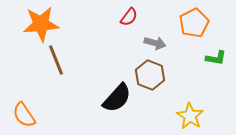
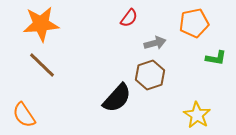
red semicircle: moved 1 px down
orange pentagon: rotated 16 degrees clockwise
gray arrow: rotated 30 degrees counterclockwise
brown line: moved 14 px left, 5 px down; rotated 24 degrees counterclockwise
brown hexagon: rotated 20 degrees clockwise
yellow star: moved 7 px right, 1 px up
